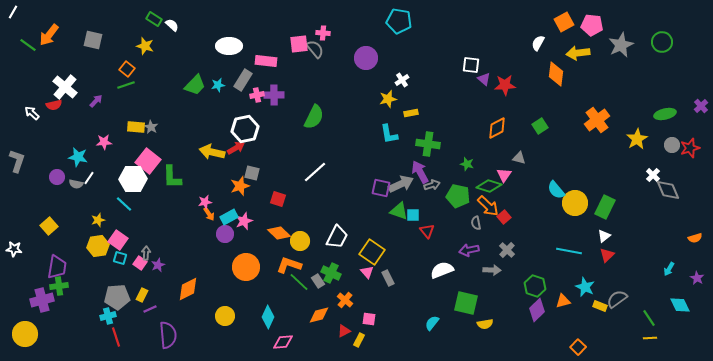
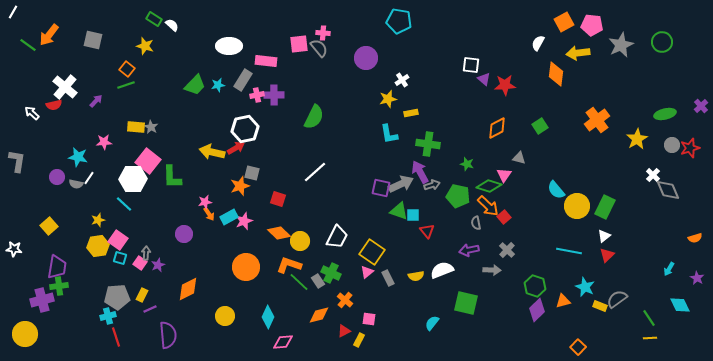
gray semicircle at (315, 49): moved 4 px right, 1 px up
gray L-shape at (17, 161): rotated 10 degrees counterclockwise
yellow circle at (575, 203): moved 2 px right, 3 px down
purple circle at (225, 234): moved 41 px left
pink triangle at (367, 272): rotated 32 degrees clockwise
yellow semicircle at (485, 324): moved 69 px left, 48 px up
